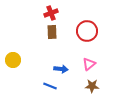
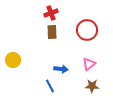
red circle: moved 1 px up
blue line: rotated 40 degrees clockwise
